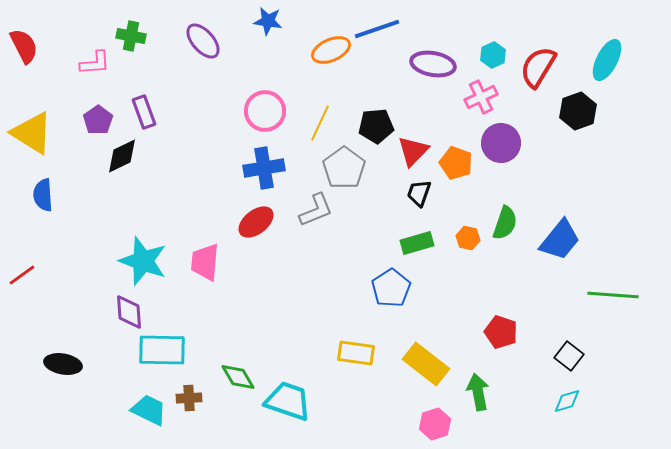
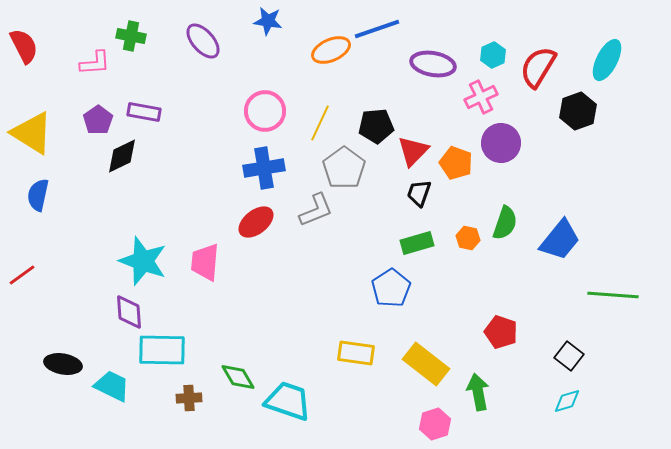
purple rectangle at (144, 112): rotated 60 degrees counterclockwise
blue semicircle at (43, 195): moved 5 px left; rotated 16 degrees clockwise
cyan trapezoid at (149, 410): moved 37 px left, 24 px up
